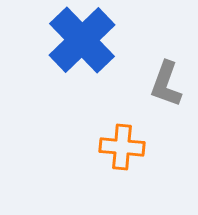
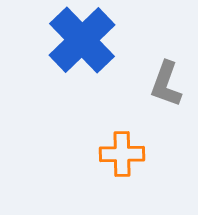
orange cross: moved 7 px down; rotated 6 degrees counterclockwise
